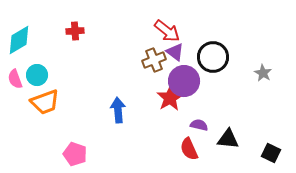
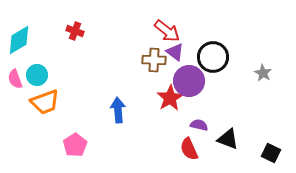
red cross: rotated 24 degrees clockwise
brown cross: rotated 25 degrees clockwise
purple circle: moved 5 px right
black triangle: rotated 15 degrees clockwise
pink pentagon: moved 9 px up; rotated 20 degrees clockwise
